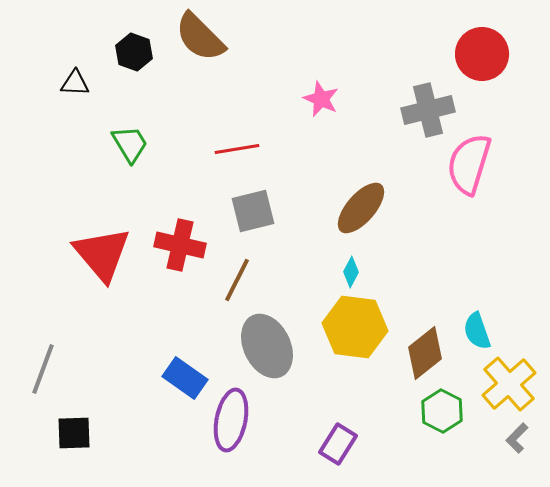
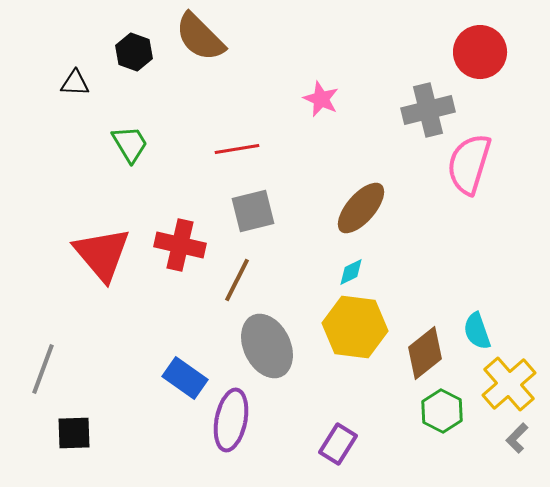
red circle: moved 2 px left, 2 px up
cyan diamond: rotated 36 degrees clockwise
